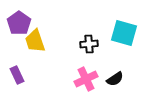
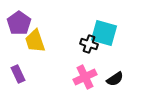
cyan square: moved 20 px left
black cross: rotated 24 degrees clockwise
purple rectangle: moved 1 px right, 1 px up
pink cross: moved 1 px left, 2 px up
